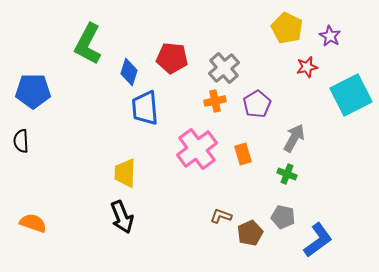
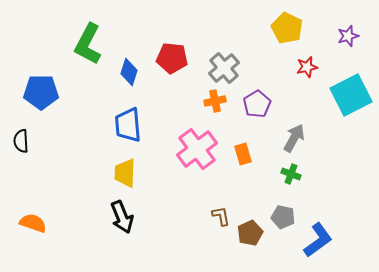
purple star: moved 18 px right; rotated 25 degrees clockwise
blue pentagon: moved 8 px right, 1 px down
blue trapezoid: moved 17 px left, 17 px down
green cross: moved 4 px right
brown L-shape: rotated 60 degrees clockwise
